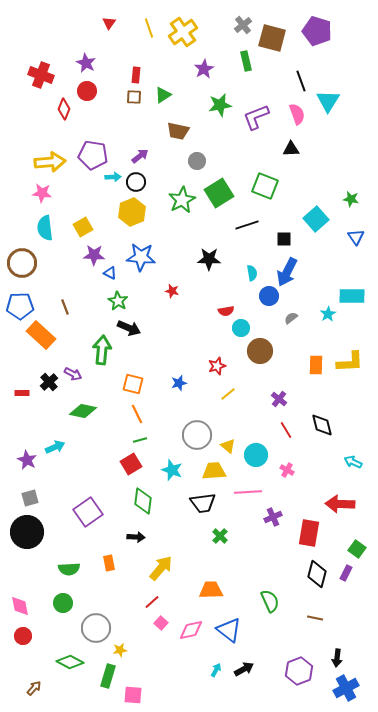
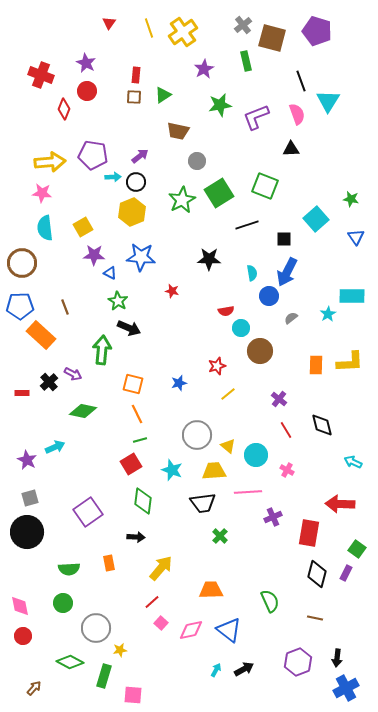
purple hexagon at (299, 671): moved 1 px left, 9 px up
green rectangle at (108, 676): moved 4 px left
